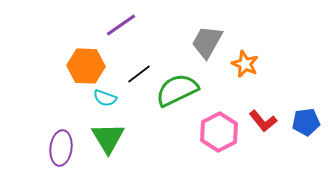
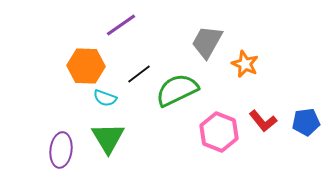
pink hexagon: rotated 12 degrees counterclockwise
purple ellipse: moved 2 px down
